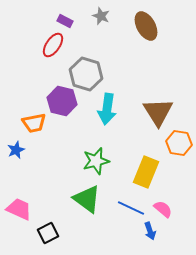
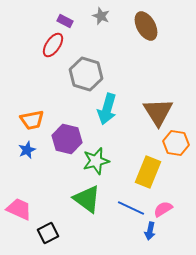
purple hexagon: moved 5 px right, 38 px down
cyan arrow: rotated 8 degrees clockwise
orange trapezoid: moved 2 px left, 3 px up
orange hexagon: moved 3 px left
blue star: moved 11 px right
yellow rectangle: moved 2 px right
pink semicircle: rotated 72 degrees counterclockwise
blue arrow: rotated 30 degrees clockwise
